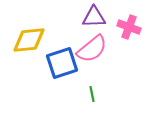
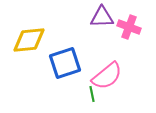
purple triangle: moved 8 px right
pink semicircle: moved 15 px right, 27 px down
blue square: moved 3 px right
